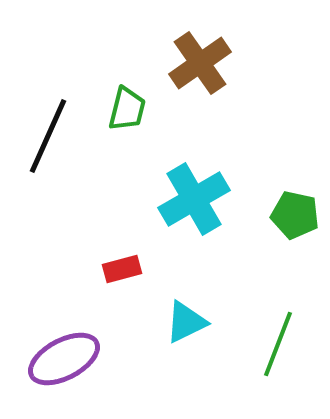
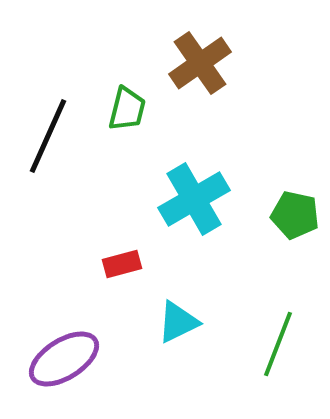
red rectangle: moved 5 px up
cyan triangle: moved 8 px left
purple ellipse: rotated 4 degrees counterclockwise
